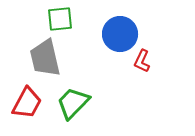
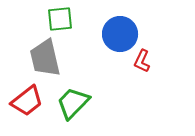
red trapezoid: moved 2 px up; rotated 24 degrees clockwise
